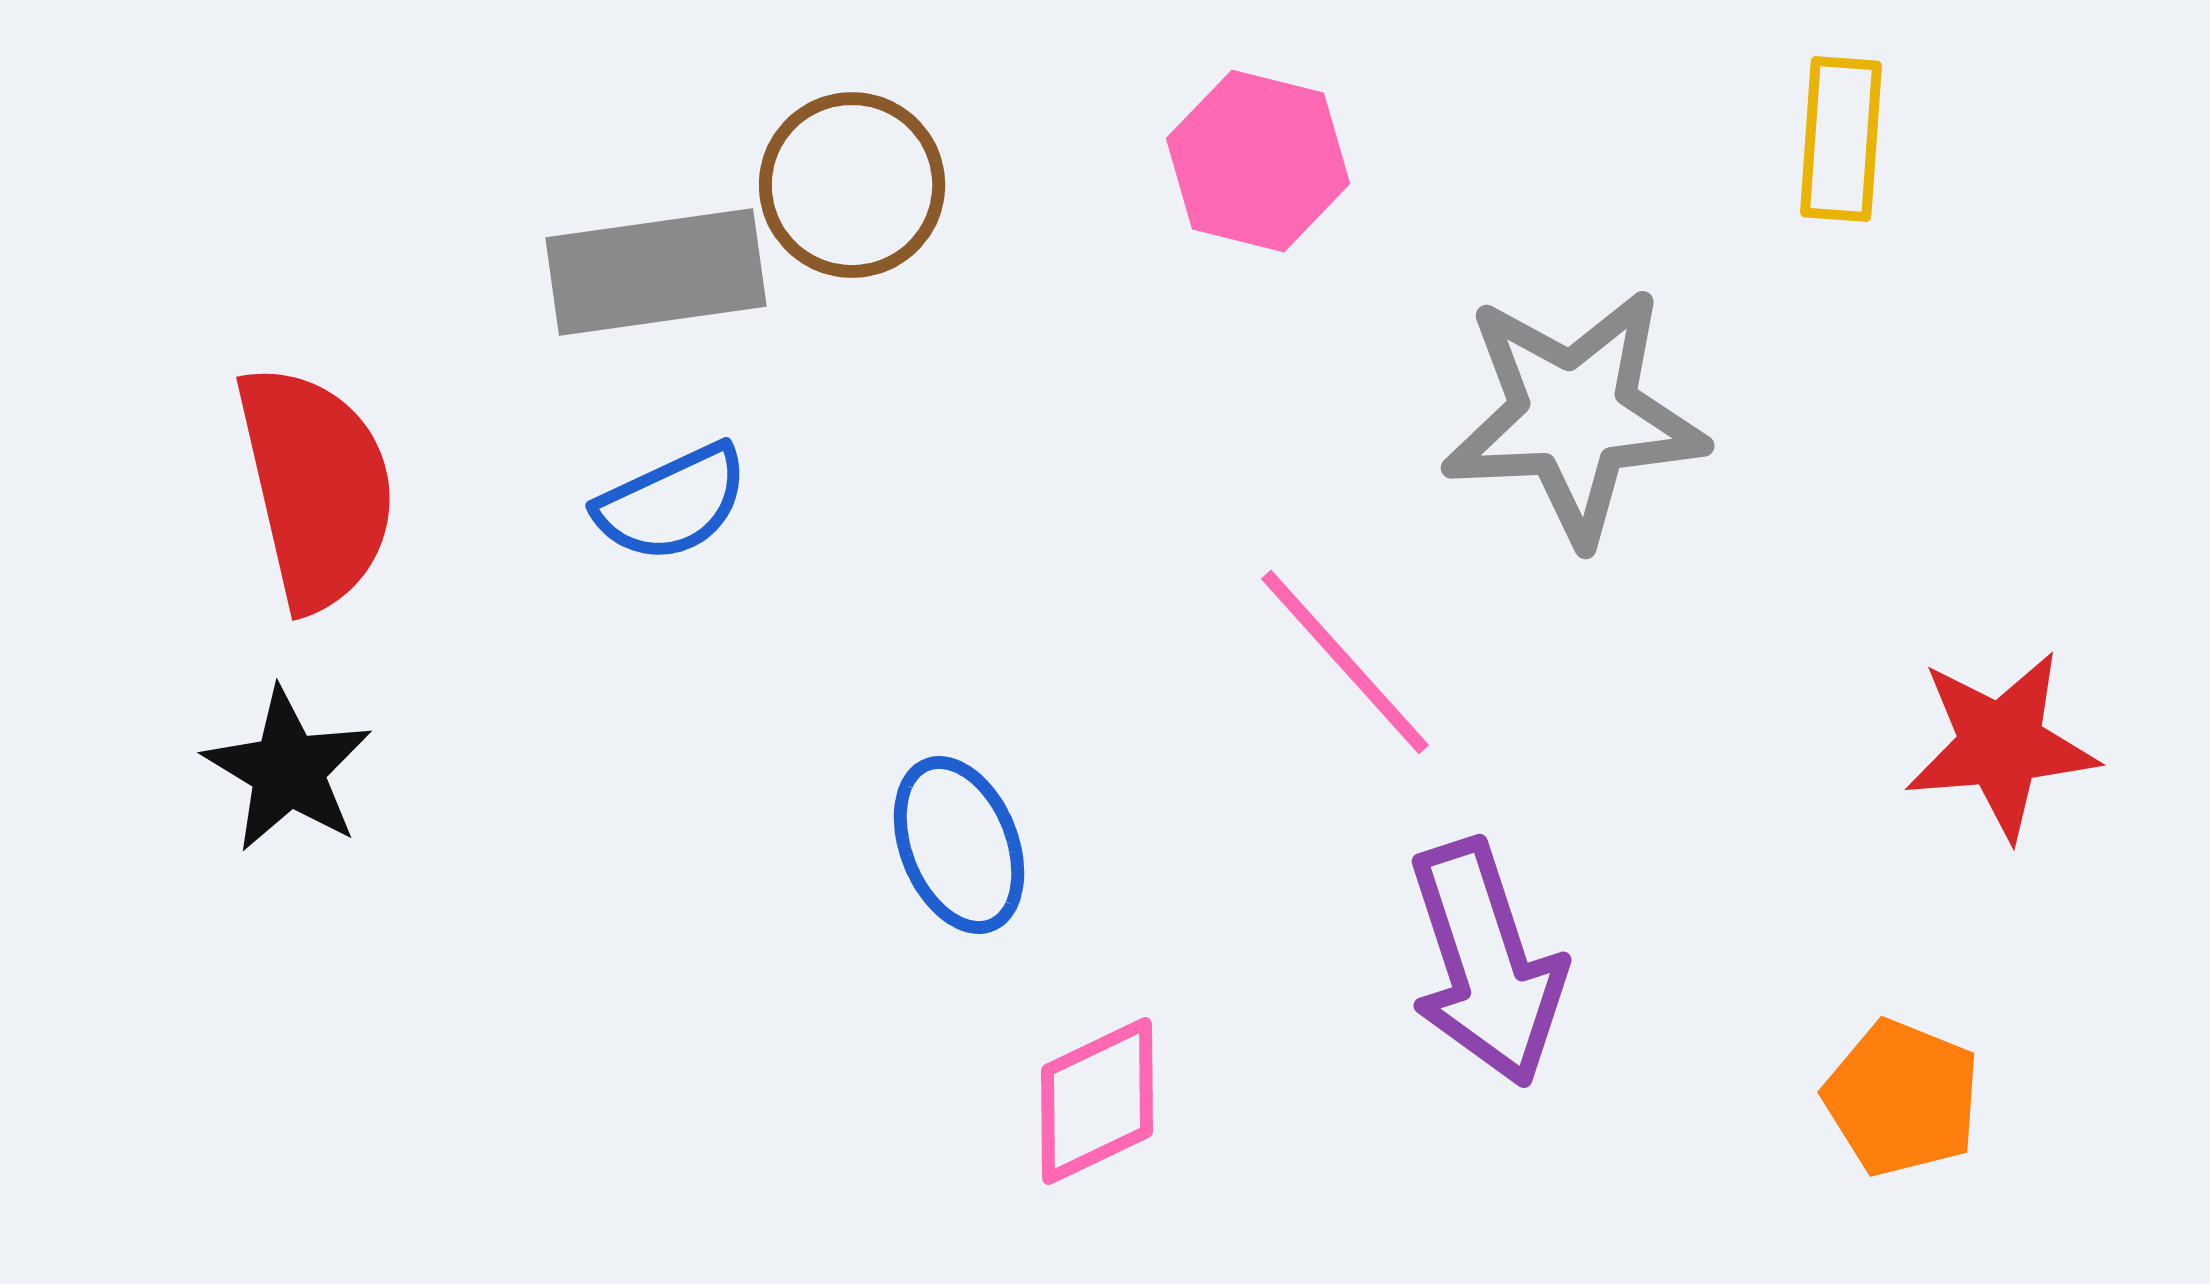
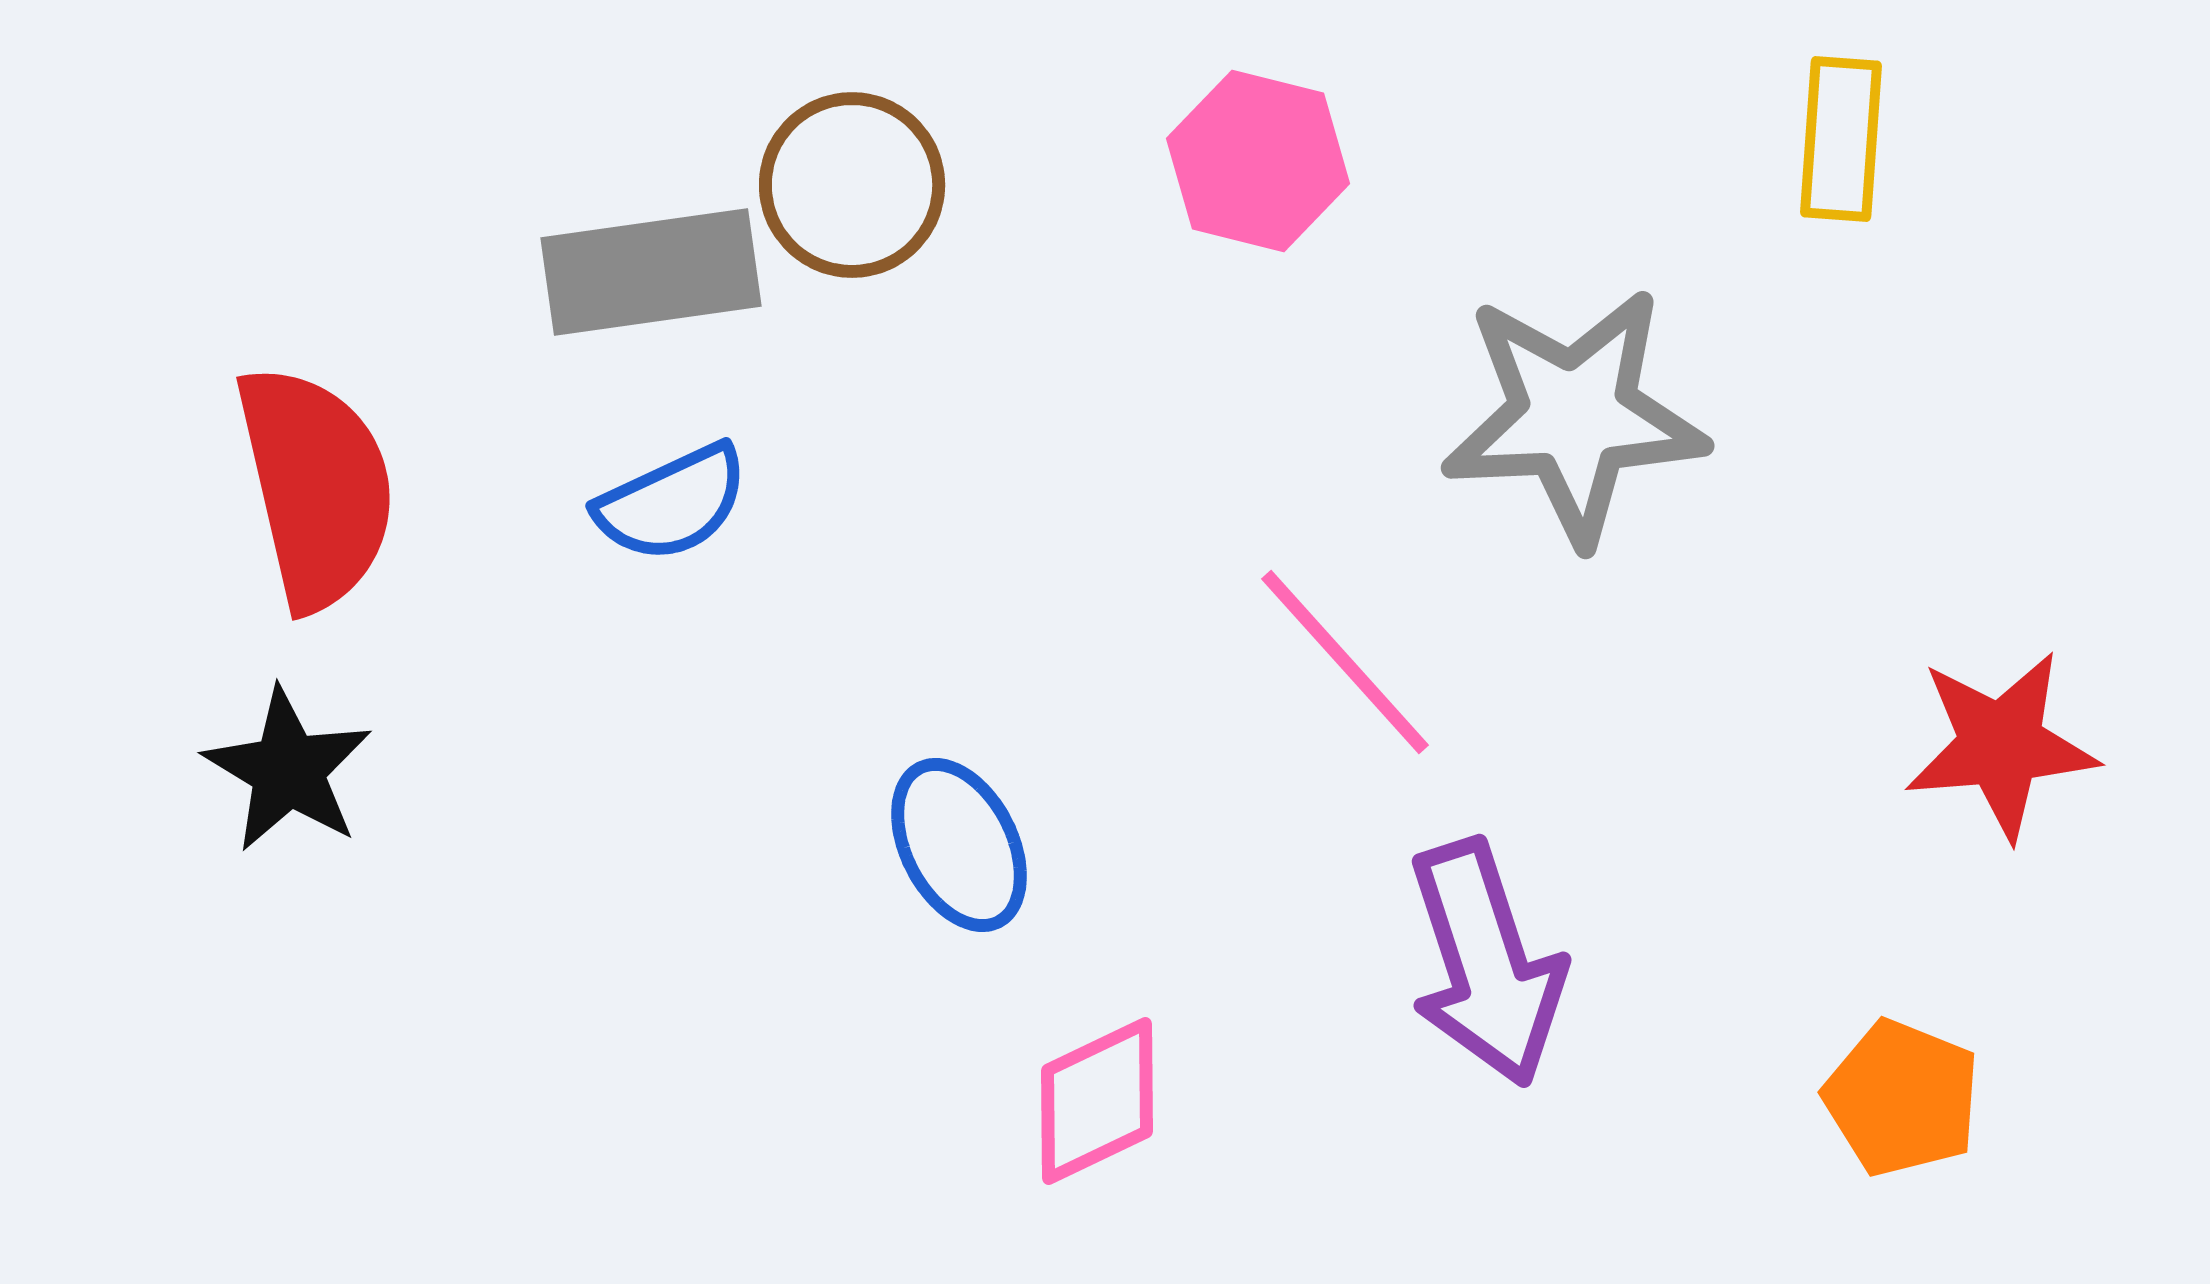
gray rectangle: moved 5 px left
blue ellipse: rotated 5 degrees counterclockwise
